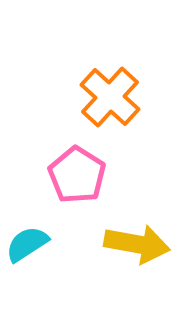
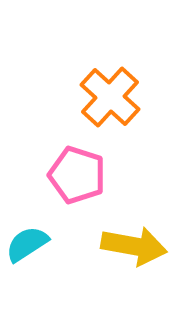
pink pentagon: rotated 14 degrees counterclockwise
yellow arrow: moved 3 px left, 2 px down
